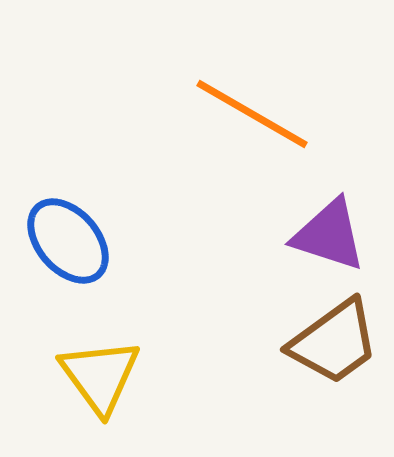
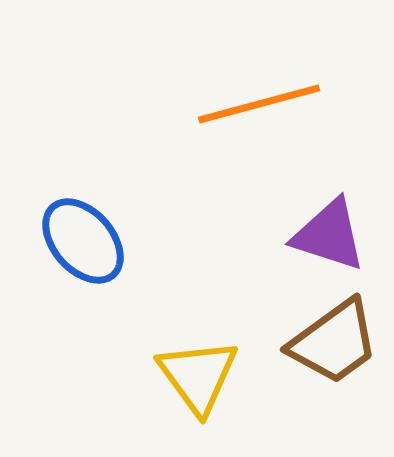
orange line: moved 7 px right, 10 px up; rotated 45 degrees counterclockwise
blue ellipse: moved 15 px right
yellow triangle: moved 98 px right
